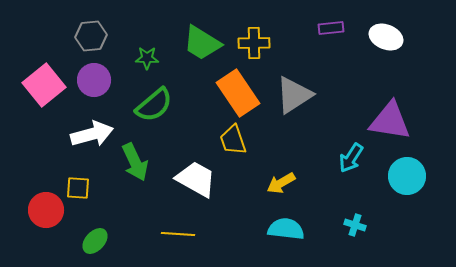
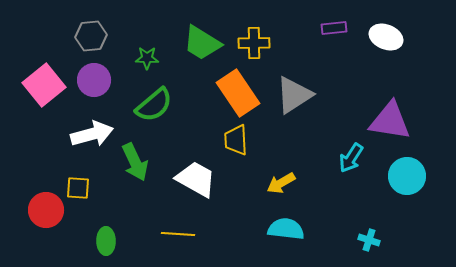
purple rectangle: moved 3 px right
yellow trapezoid: moved 3 px right; rotated 16 degrees clockwise
cyan cross: moved 14 px right, 15 px down
green ellipse: moved 11 px right; rotated 44 degrees counterclockwise
